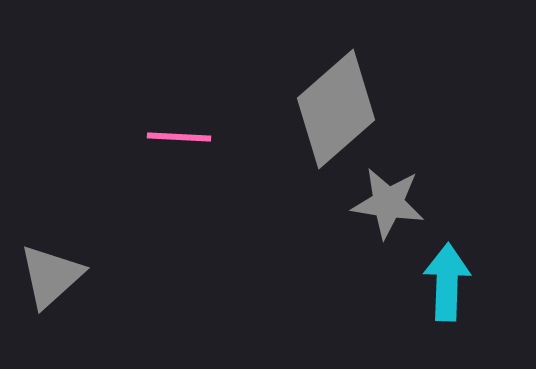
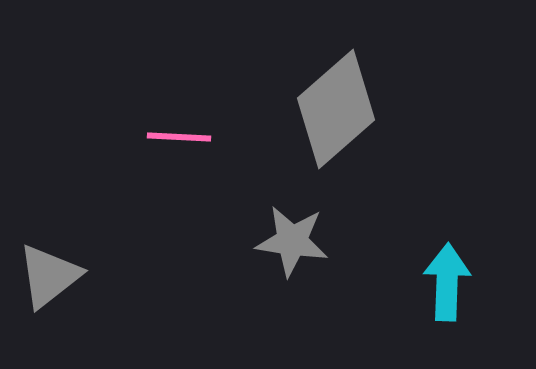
gray star: moved 96 px left, 38 px down
gray triangle: moved 2 px left; rotated 4 degrees clockwise
